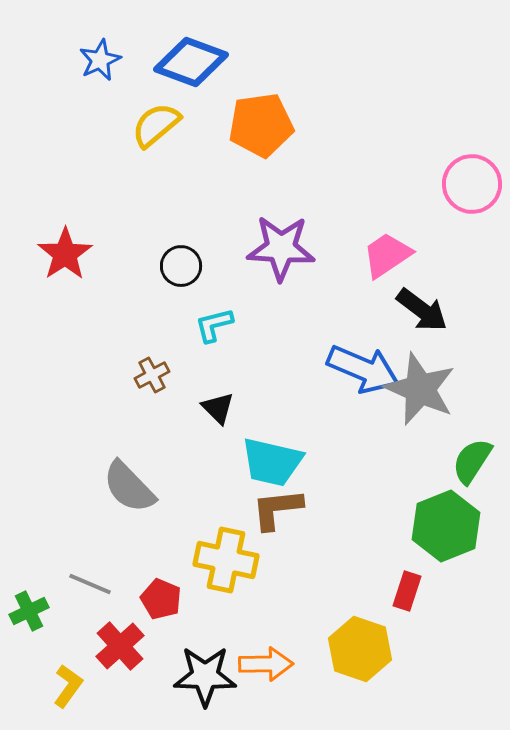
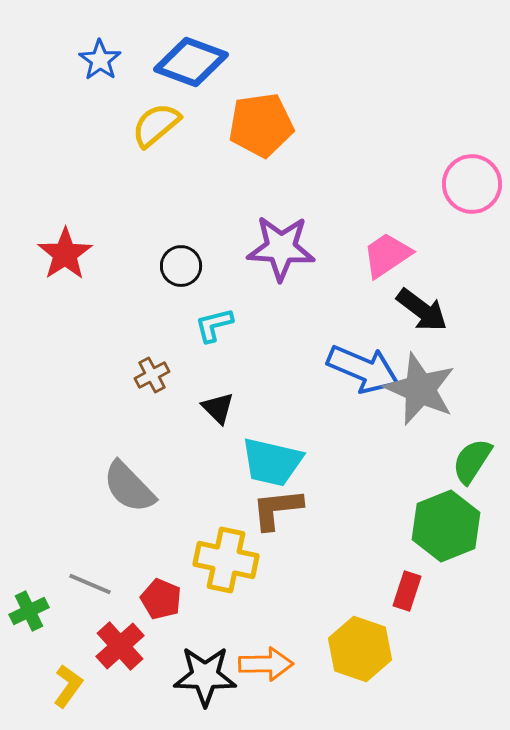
blue star: rotated 12 degrees counterclockwise
